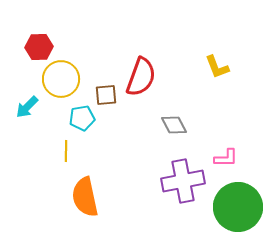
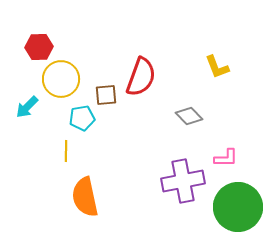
gray diamond: moved 15 px right, 9 px up; rotated 16 degrees counterclockwise
